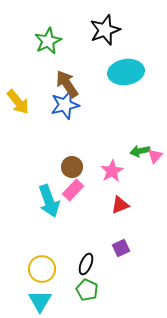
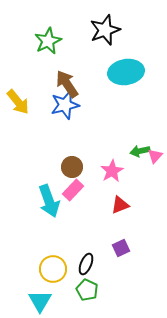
yellow circle: moved 11 px right
